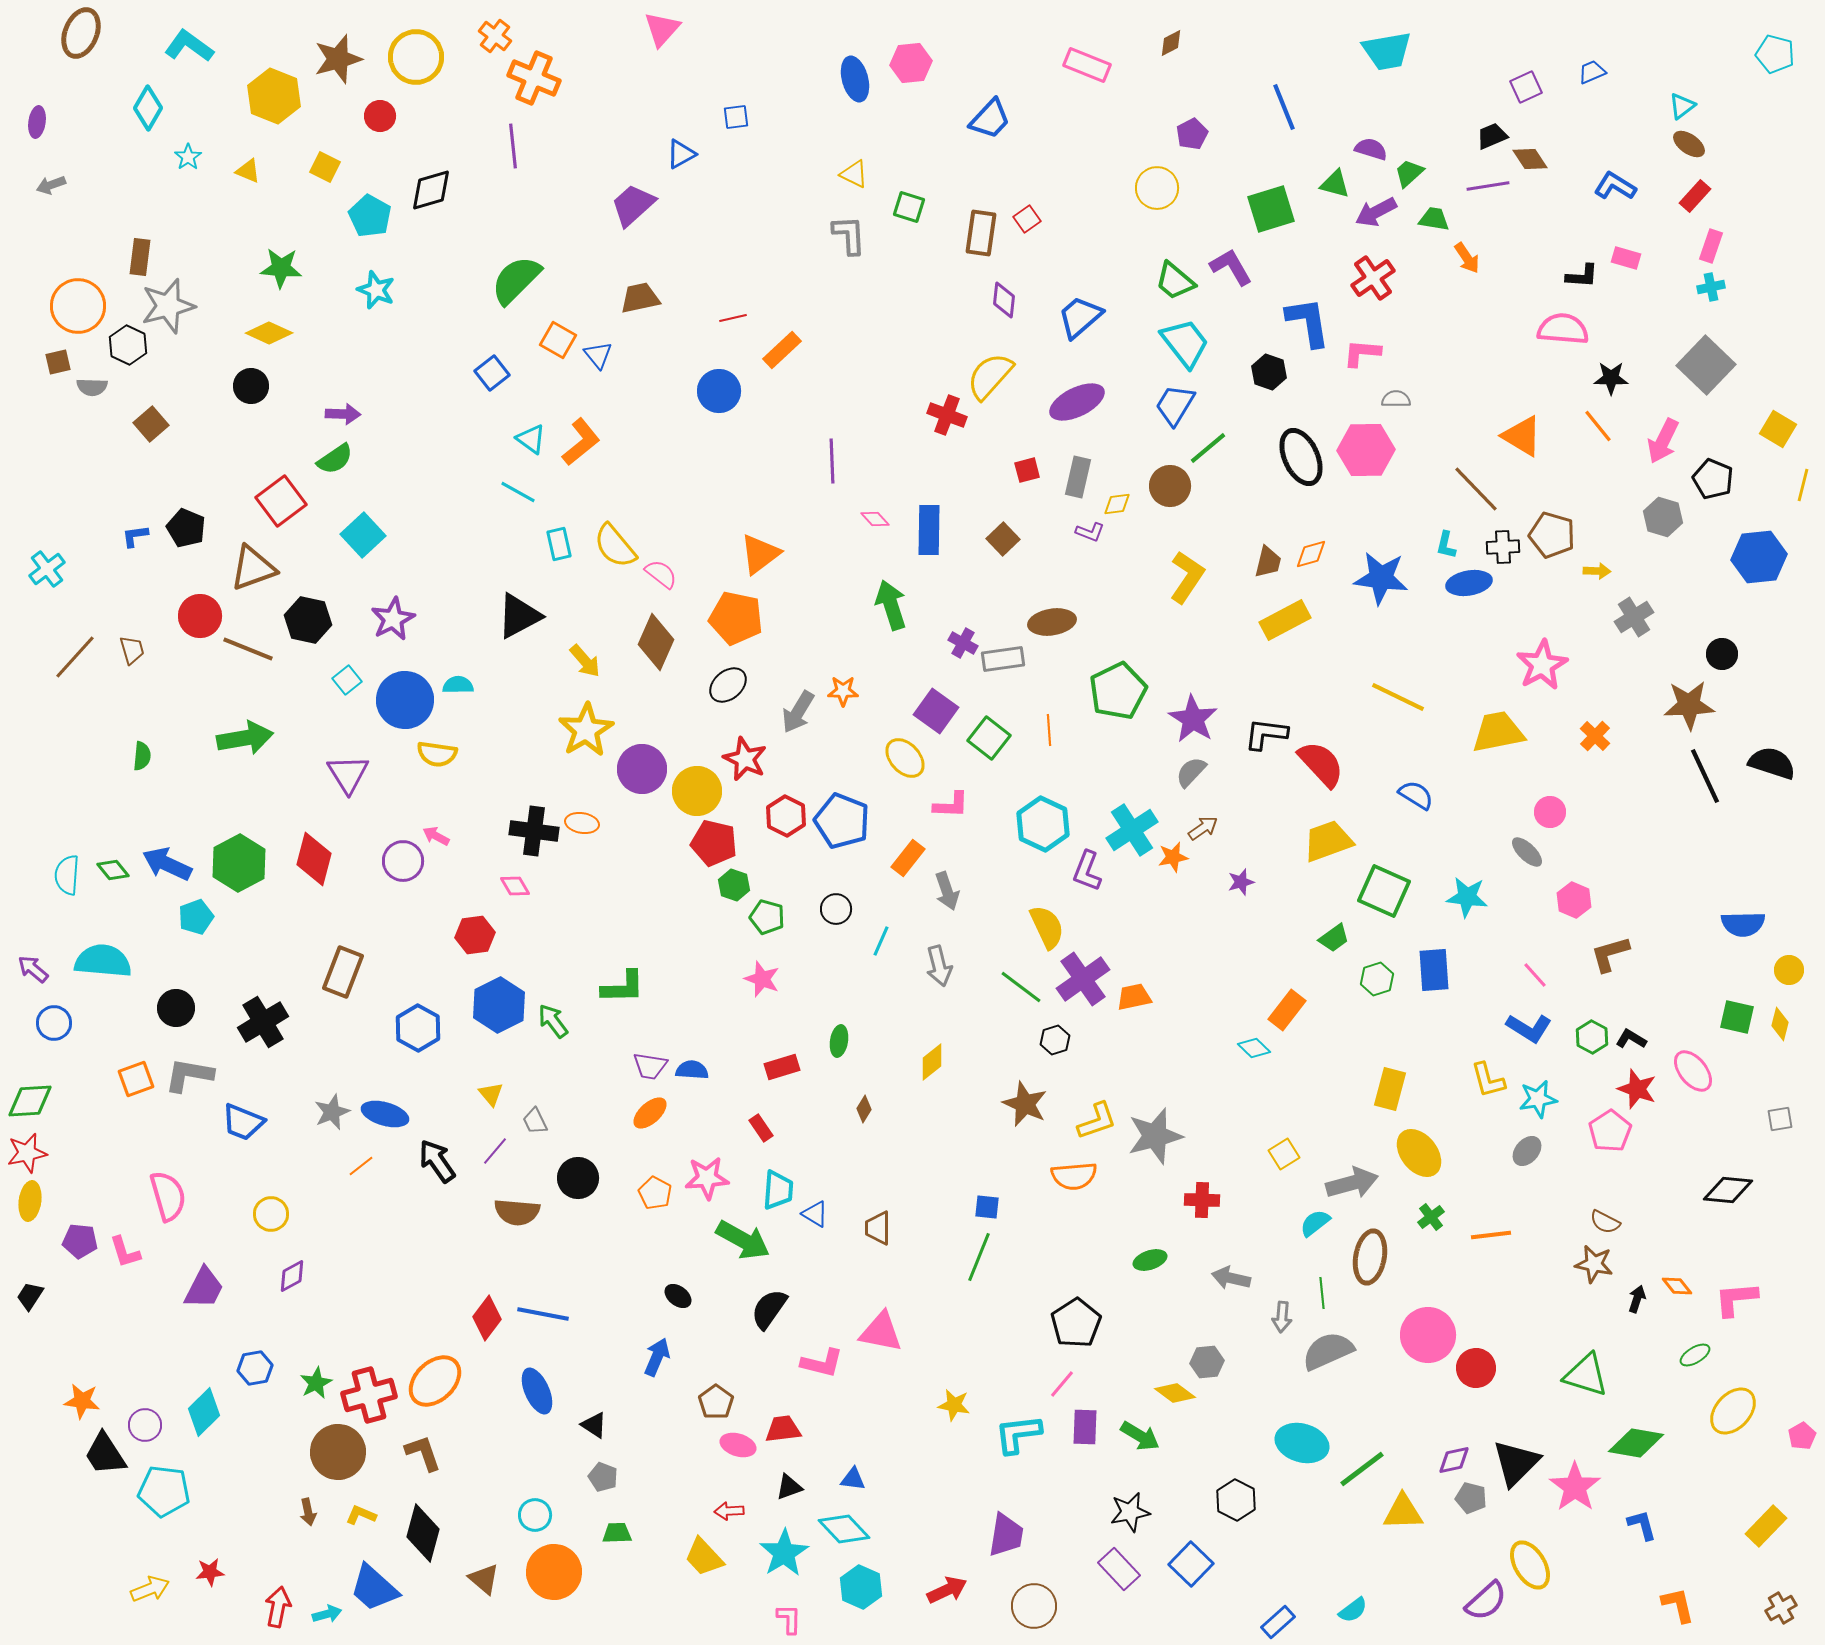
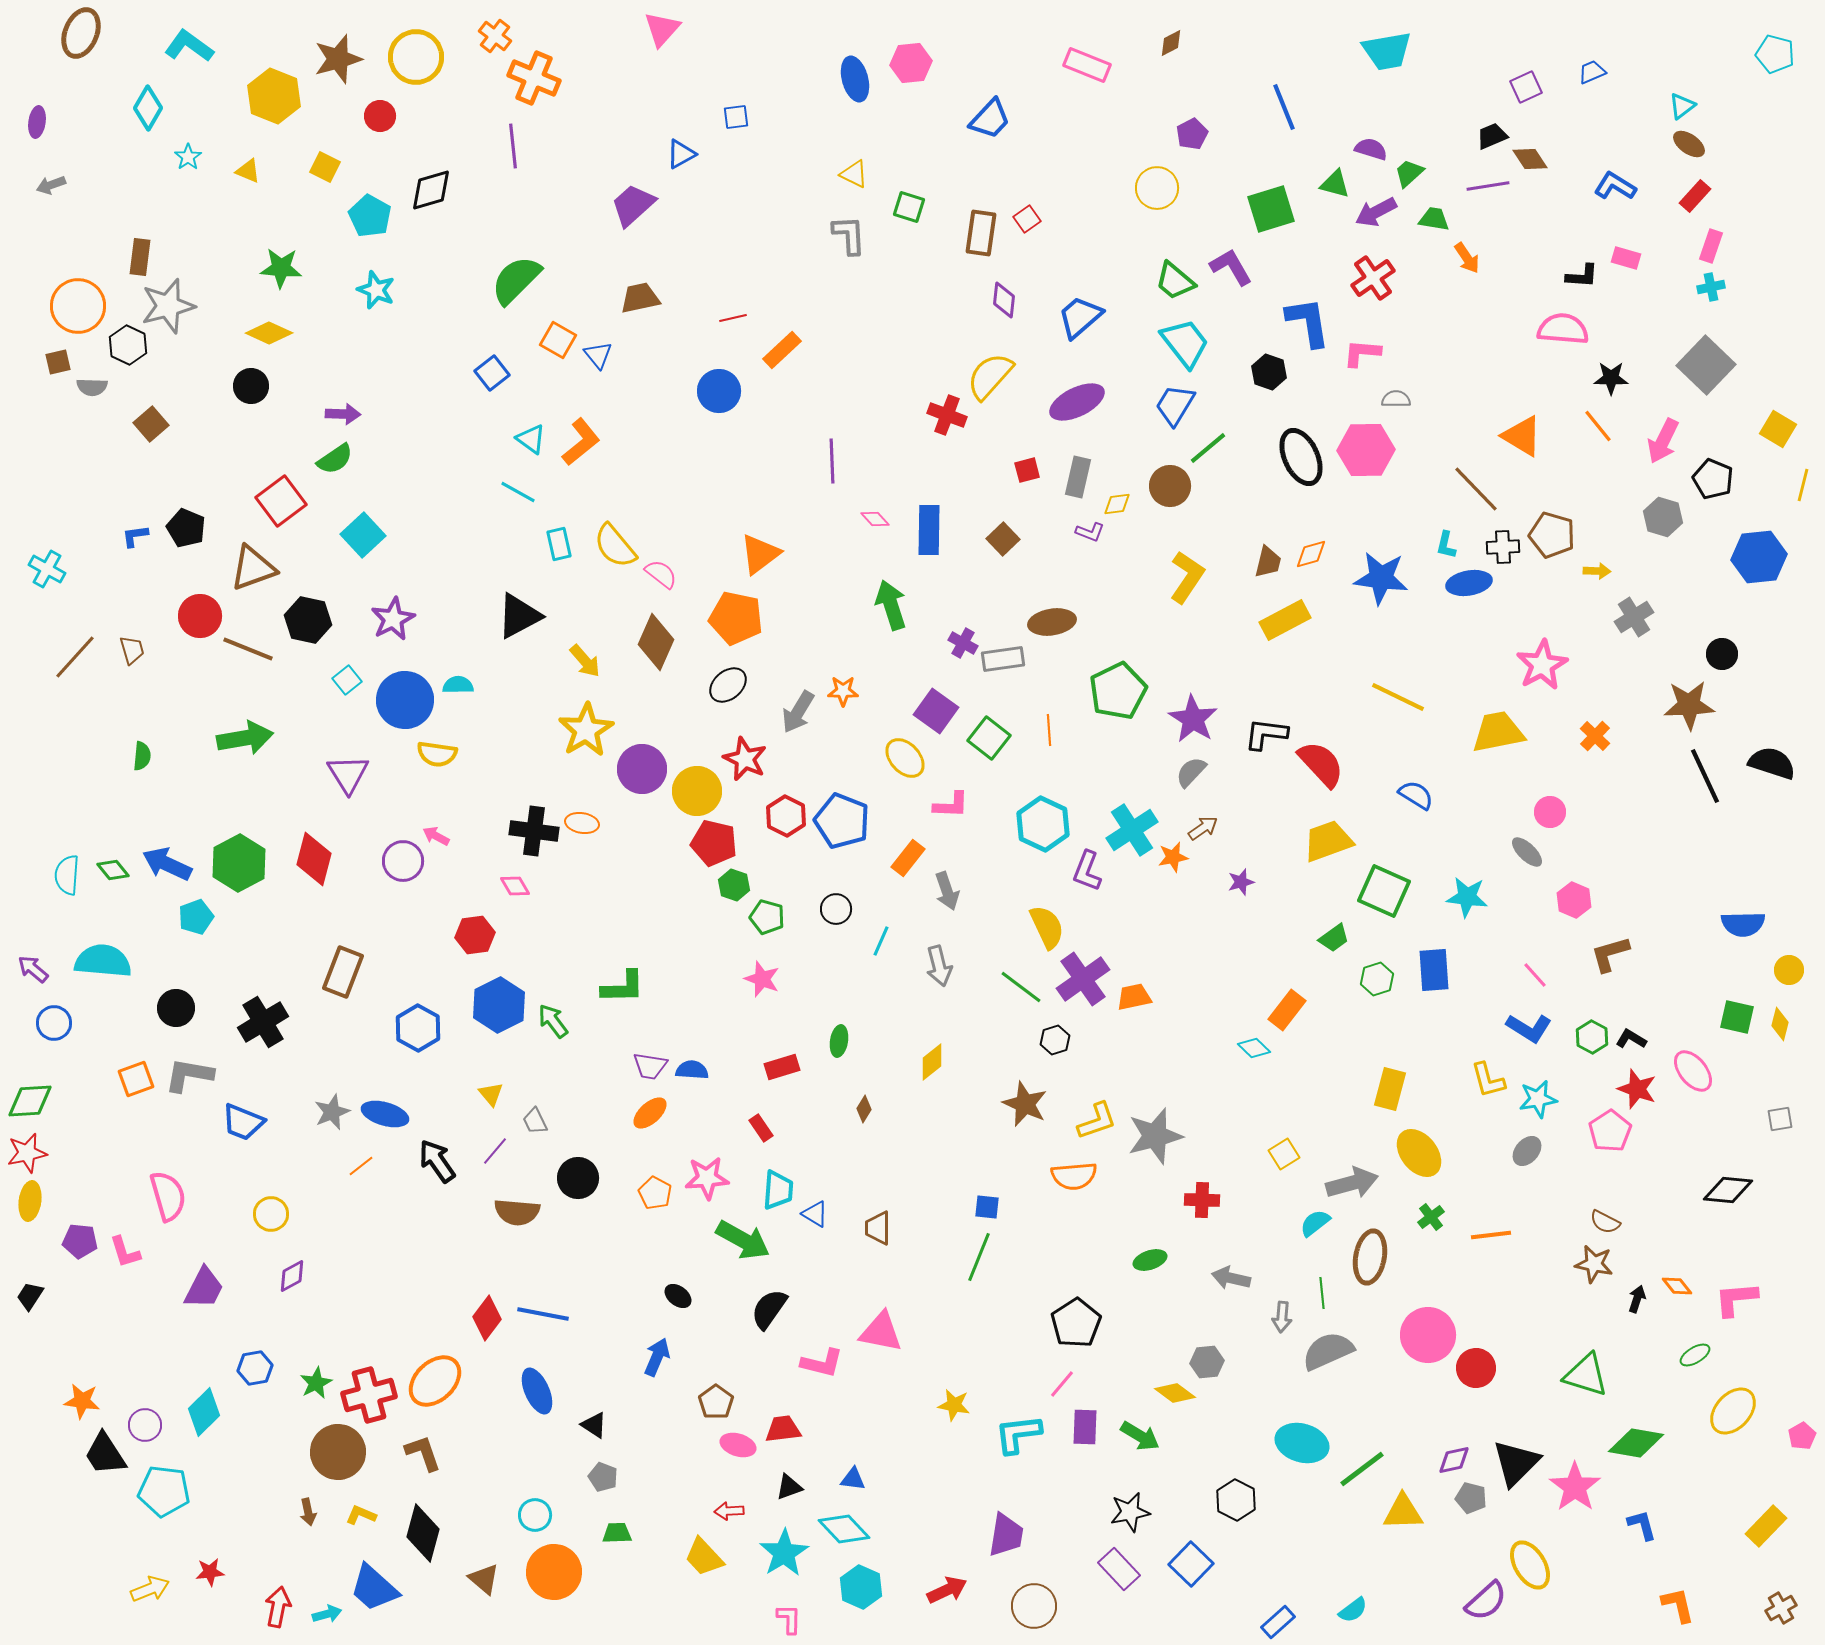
cyan cross at (47, 569): rotated 24 degrees counterclockwise
